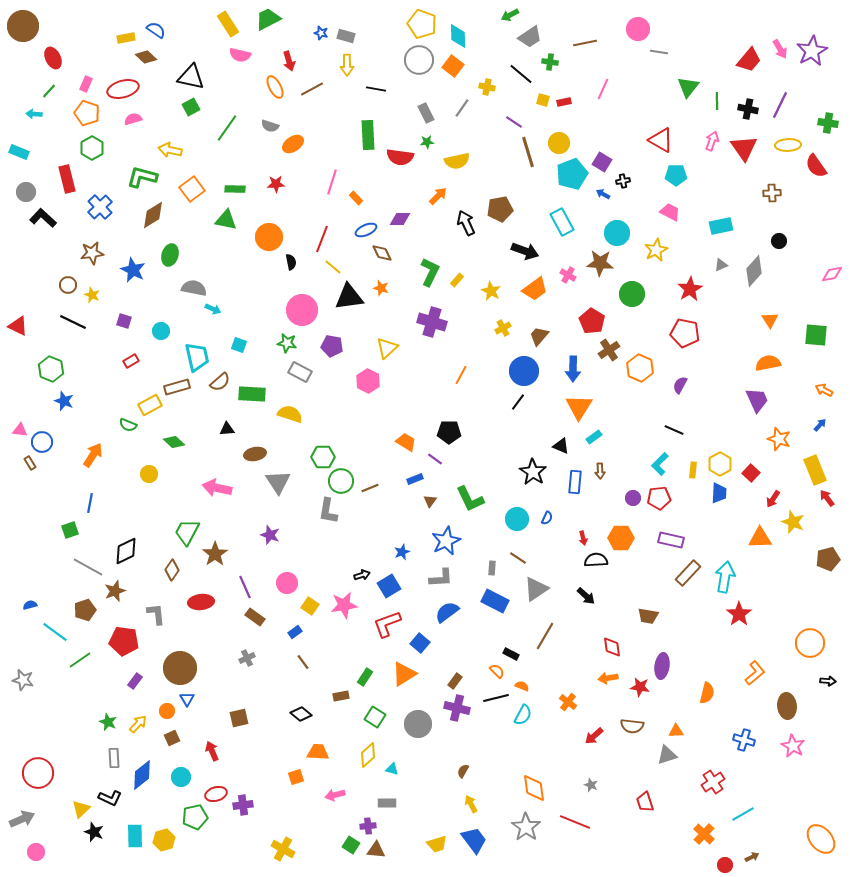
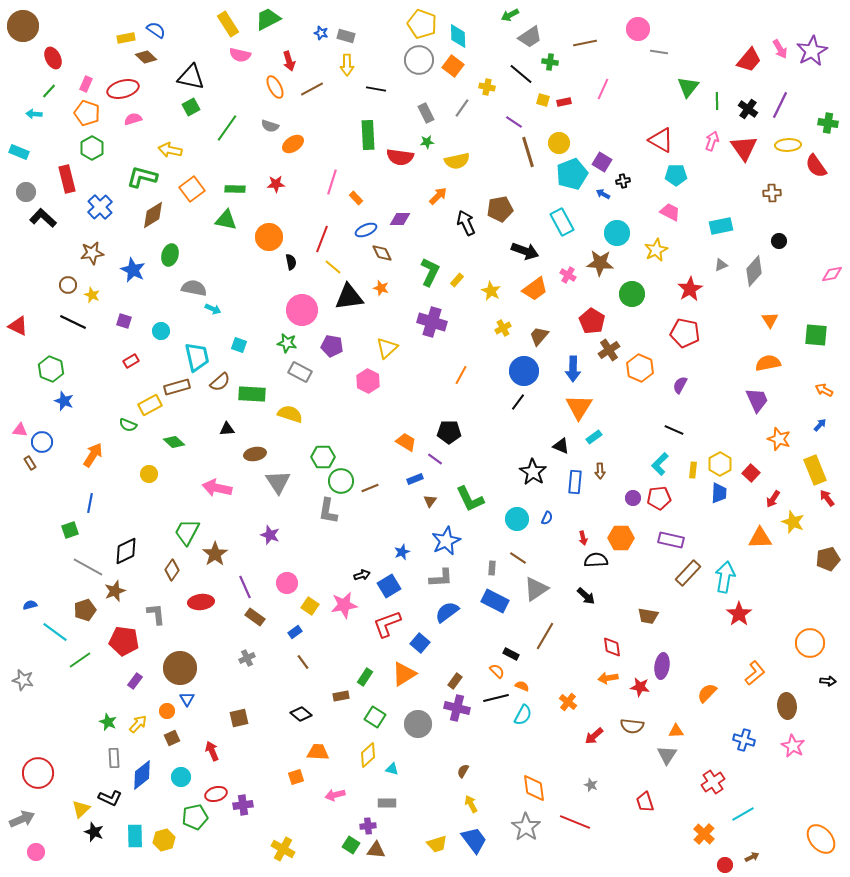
black cross at (748, 109): rotated 24 degrees clockwise
orange semicircle at (707, 693): rotated 150 degrees counterclockwise
gray triangle at (667, 755): rotated 40 degrees counterclockwise
